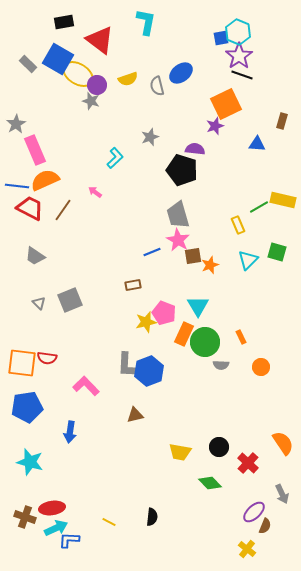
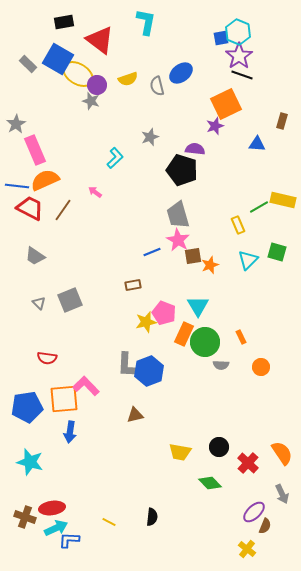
orange square at (22, 363): moved 42 px right, 36 px down; rotated 12 degrees counterclockwise
orange semicircle at (283, 443): moved 1 px left, 10 px down
